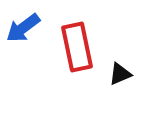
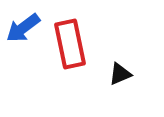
red rectangle: moved 7 px left, 3 px up
